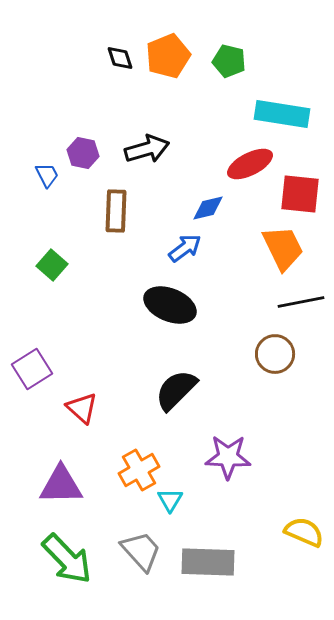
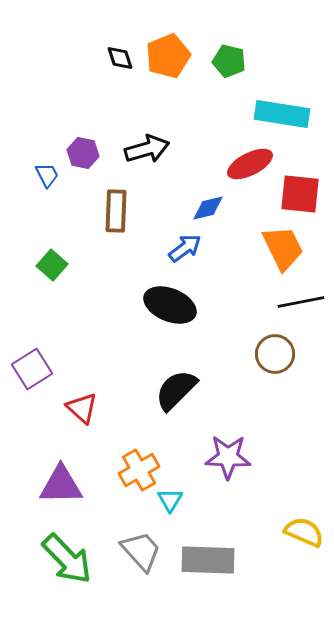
gray rectangle: moved 2 px up
